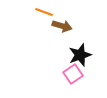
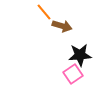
orange line: rotated 30 degrees clockwise
black star: rotated 15 degrees clockwise
